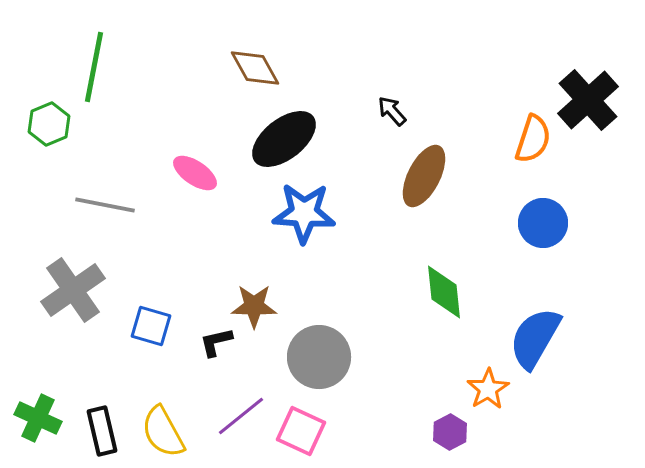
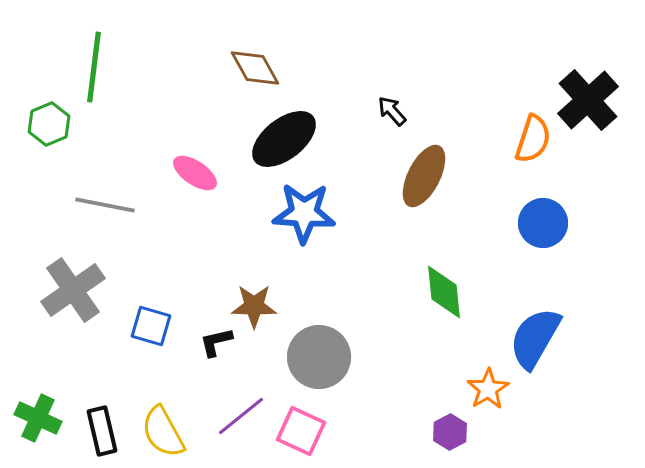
green line: rotated 4 degrees counterclockwise
